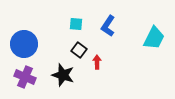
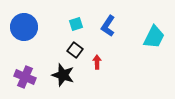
cyan square: rotated 24 degrees counterclockwise
cyan trapezoid: moved 1 px up
blue circle: moved 17 px up
black square: moved 4 px left
